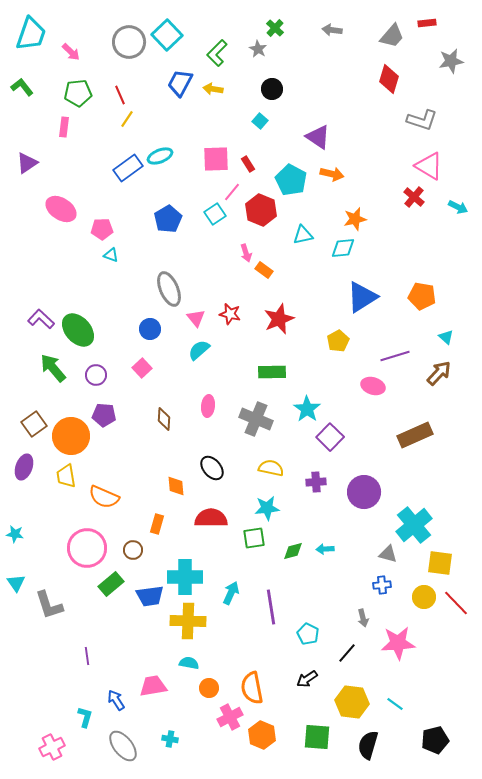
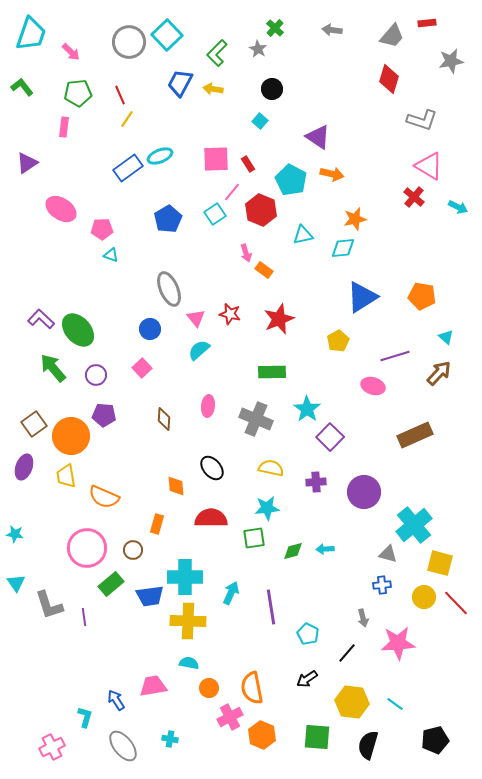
yellow square at (440, 563): rotated 8 degrees clockwise
purple line at (87, 656): moved 3 px left, 39 px up
